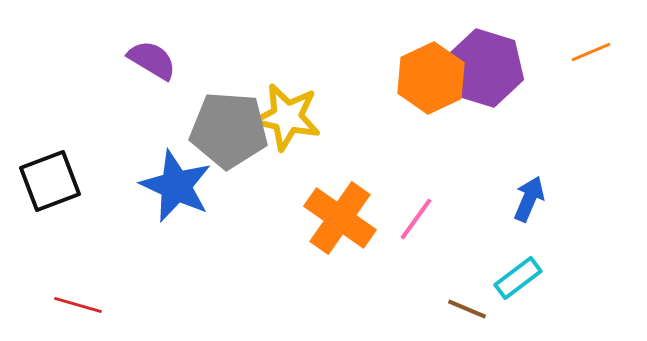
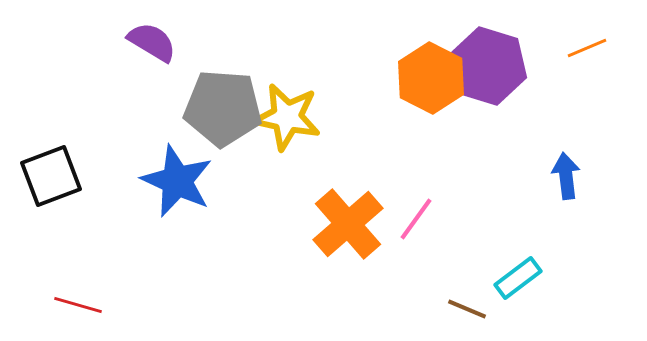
orange line: moved 4 px left, 4 px up
purple semicircle: moved 18 px up
purple hexagon: moved 3 px right, 2 px up
orange hexagon: rotated 8 degrees counterclockwise
gray pentagon: moved 6 px left, 22 px up
black square: moved 1 px right, 5 px up
blue star: moved 1 px right, 5 px up
blue arrow: moved 37 px right, 23 px up; rotated 30 degrees counterclockwise
orange cross: moved 8 px right, 6 px down; rotated 14 degrees clockwise
